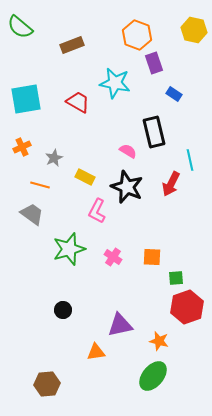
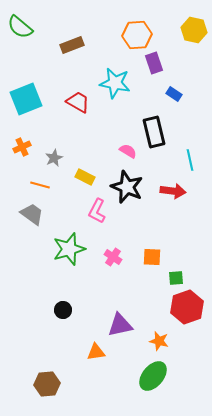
orange hexagon: rotated 24 degrees counterclockwise
cyan square: rotated 12 degrees counterclockwise
red arrow: moved 2 px right, 7 px down; rotated 110 degrees counterclockwise
